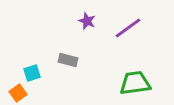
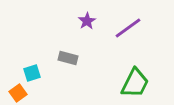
purple star: rotated 18 degrees clockwise
gray rectangle: moved 2 px up
green trapezoid: rotated 124 degrees clockwise
